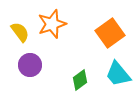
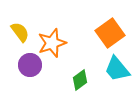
orange star: moved 19 px down
cyan trapezoid: moved 1 px left, 5 px up
